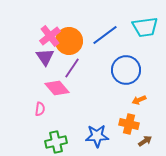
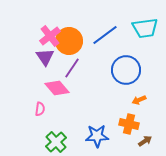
cyan trapezoid: moved 1 px down
green cross: rotated 30 degrees counterclockwise
